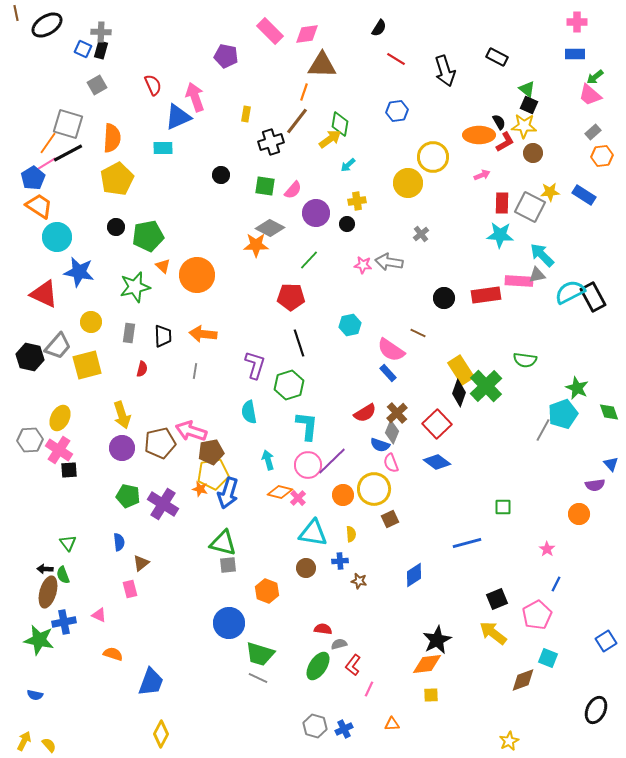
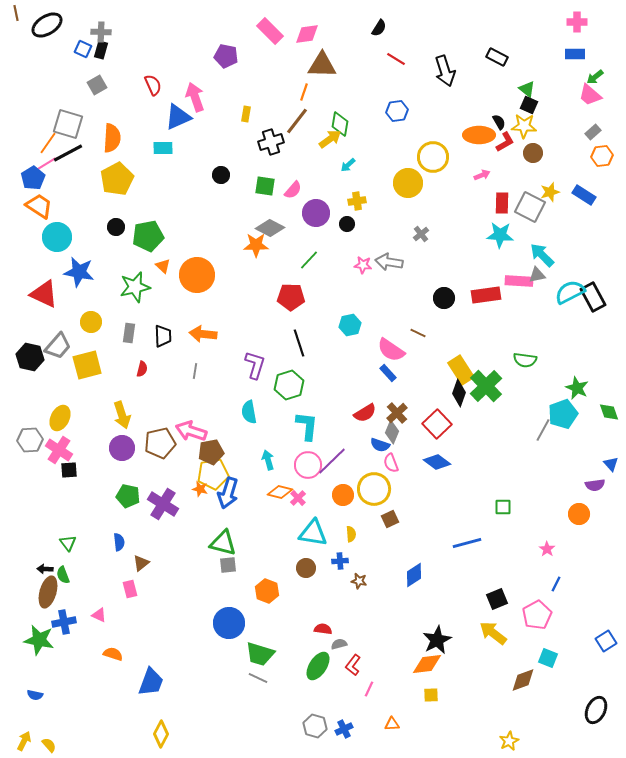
yellow star at (550, 192): rotated 12 degrees counterclockwise
